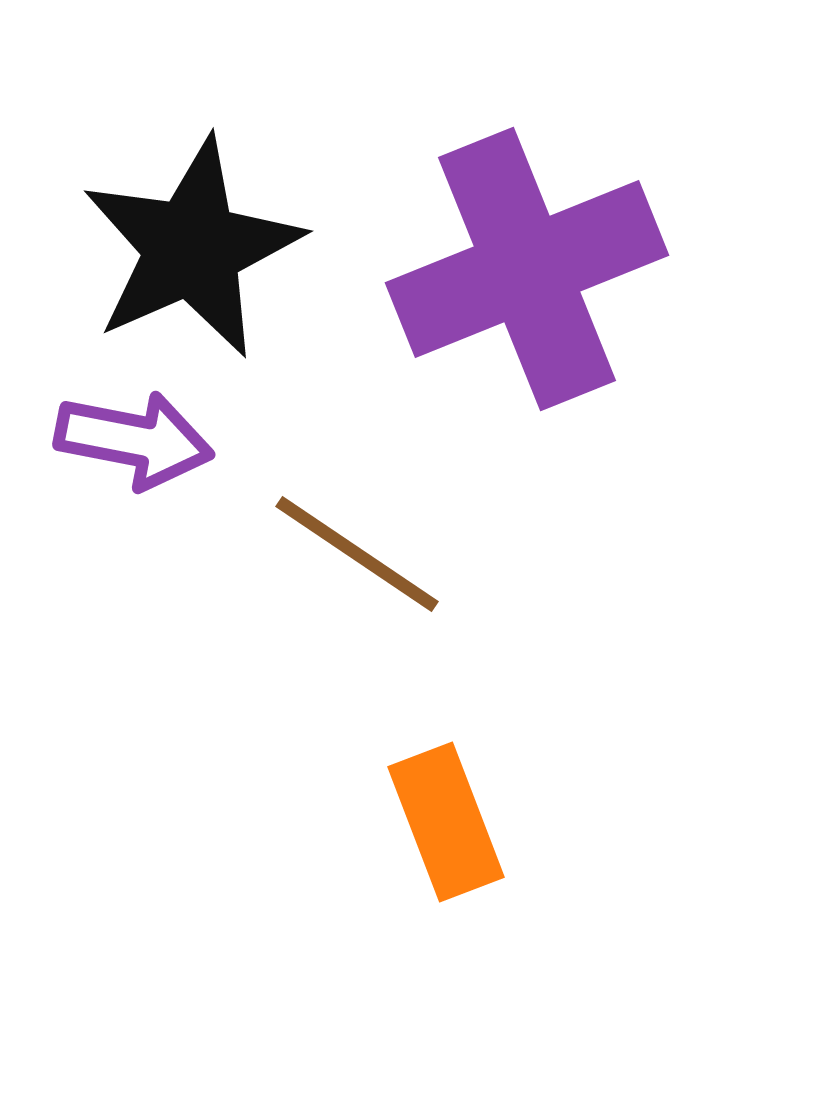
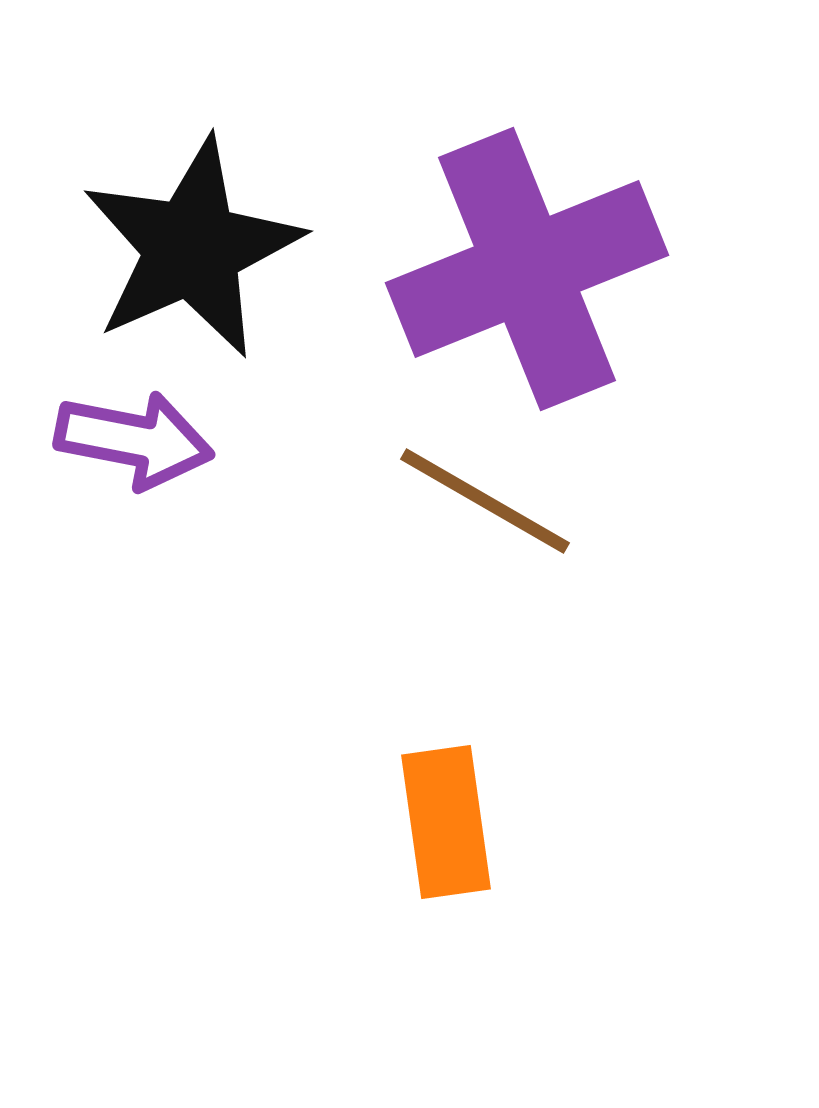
brown line: moved 128 px right, 53 px up; rotated 4 degrees counterclockwise
orange rectangle: rotated 13 degrees clockwise
